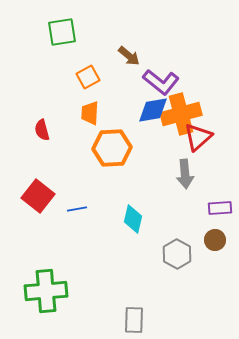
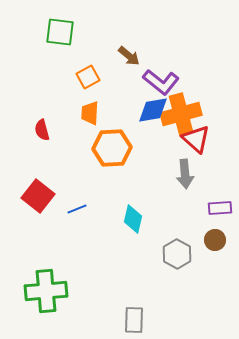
green square: moved 2 px left; rotated 16 degrees clockwise
red triangle: moved 2 px left, 2 px down; rotated 36 degrees counterclockwise
blue line: rotated 12 degrees counterclockwise
